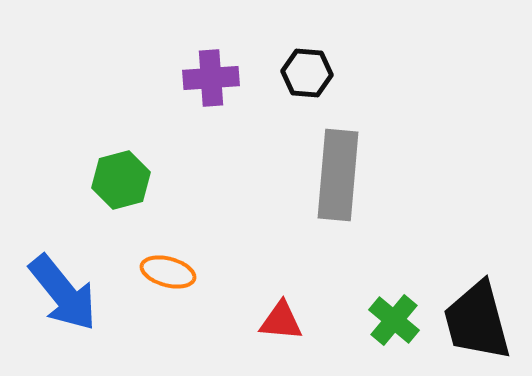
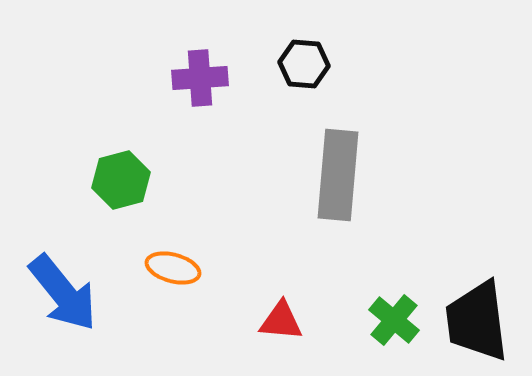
black hexagon: moved 3 px left, 9 px up
purple cross: moved 11 px left
orange ellipse: moved 5 px right, 4 px up
black trapezoid: rotated 8 degrees clockwise
